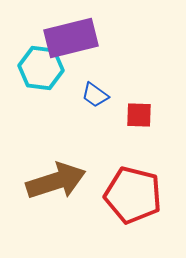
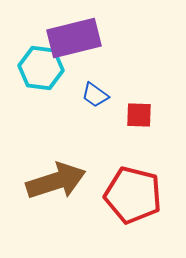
purple rectangle: moved 3 px right
